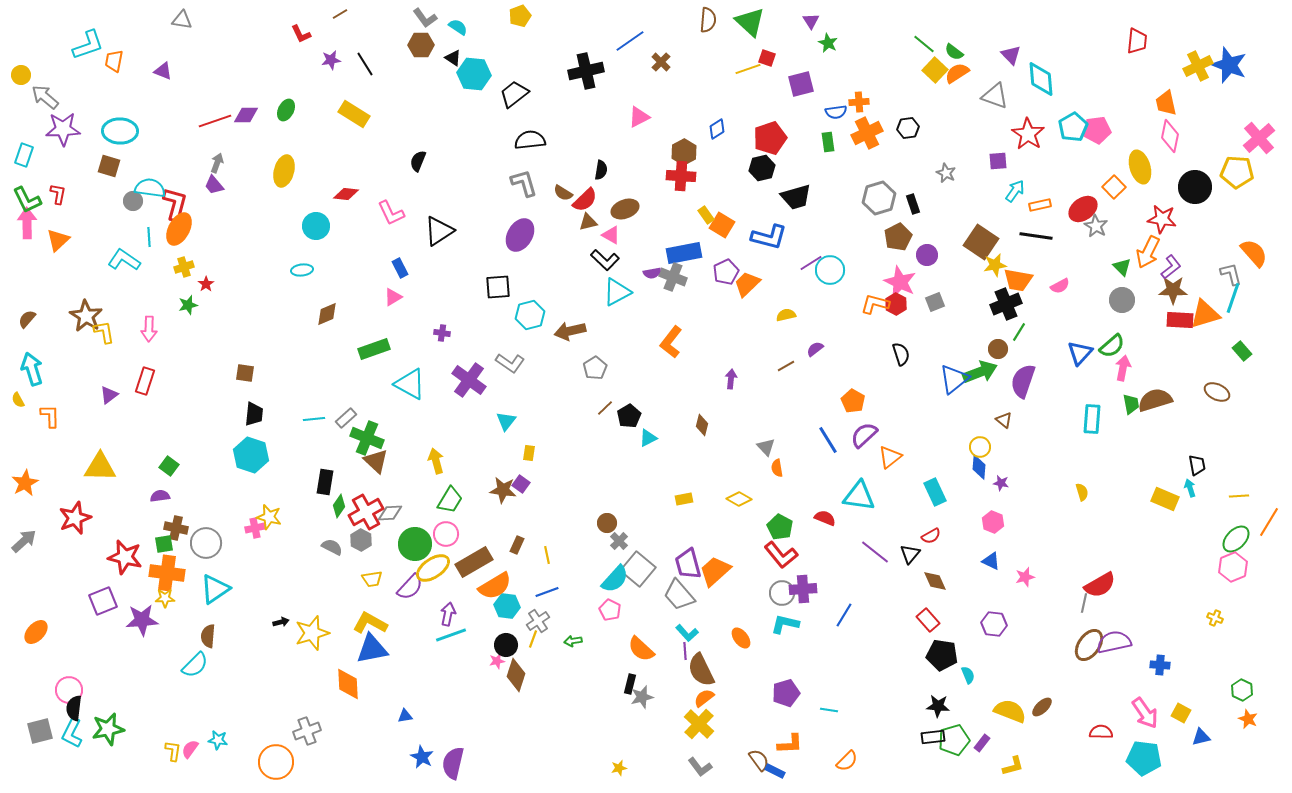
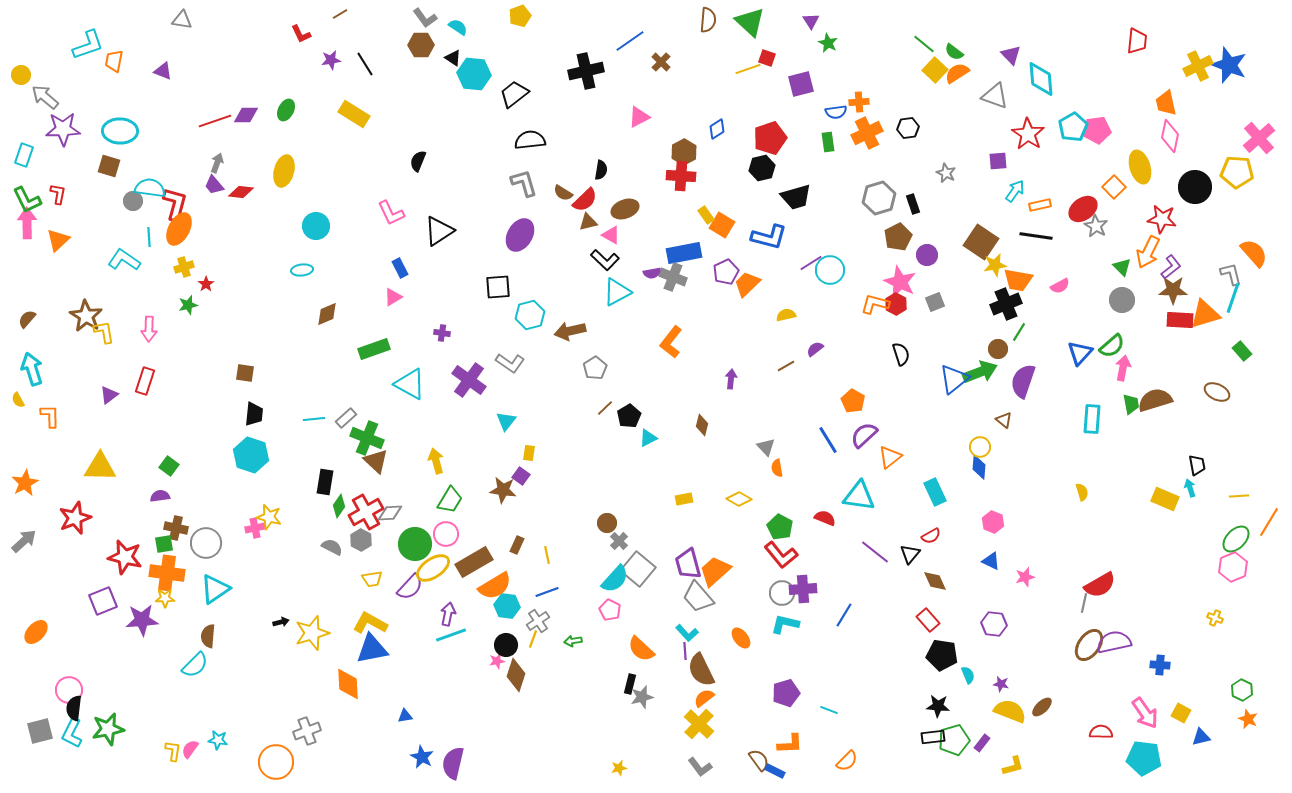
red diamond at (346, 194): moved 105 px left, 2 px up
purple star at (1001, 483): moved 201 px down
purple square at (521, 484): moved 8 px up
gray trapezoid at (679, 595): moved 19 px right, 2 px down
cyan line at (829, 710): rotated 12 degrees clockwise
